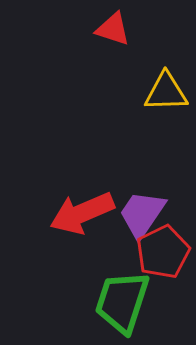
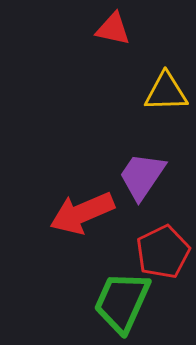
red triangle: rotated 6 degrees counterclockwise
purple trapezoid: moved 38 px up
green trapezoid: rotated 6 degrees clockwise
